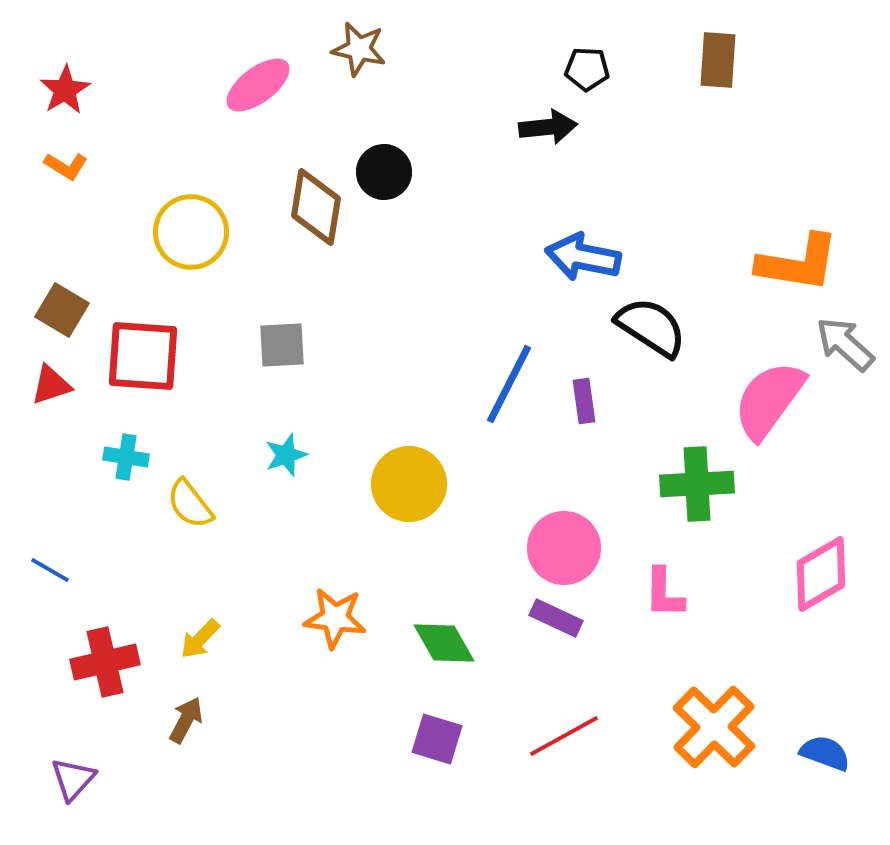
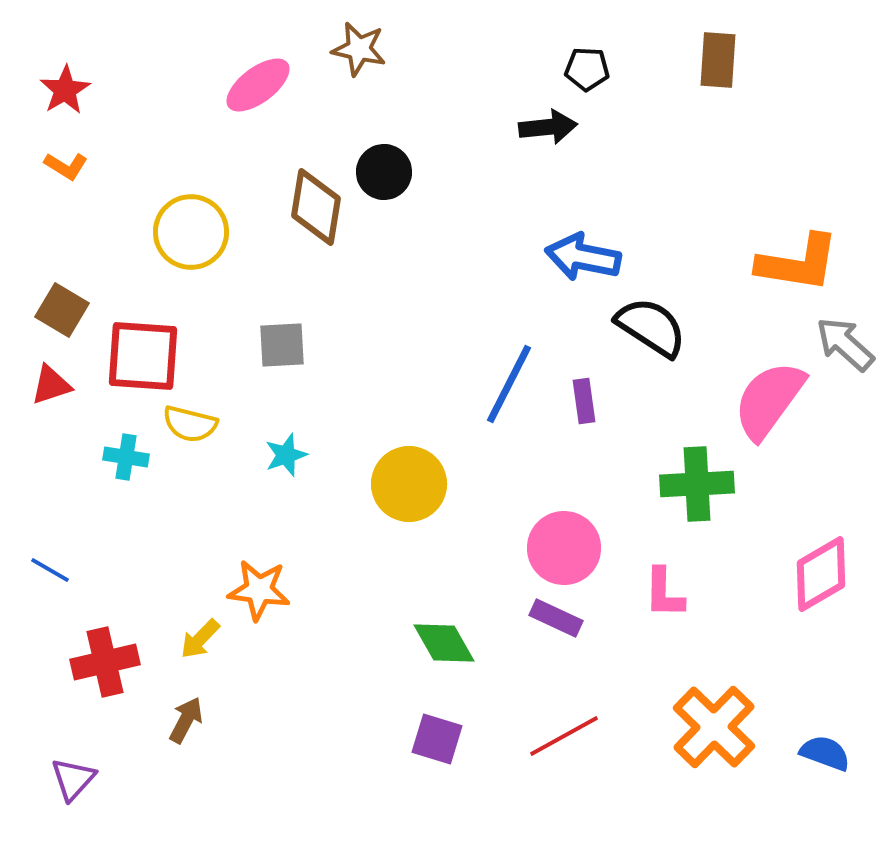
yellow semicircle at (190, 504): moved 80 px up; rotated 38 degrees counterclockwise
orange star at (335, 618): moved 76 px left, 28 px up
